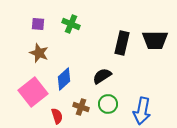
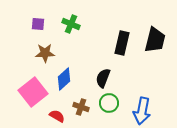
black trapezoid: rotated 76 degrees counterclockwise
brown star: moved 6 px right; rotated 24 degrees counterclockwise
black semicircle: moved 1 px right, 2 px down; rotated 36 degrees counterclockwise
green circle: moved 1 px right, 1 px up
red semicircle: rotated 42 degrees counterclockwise
